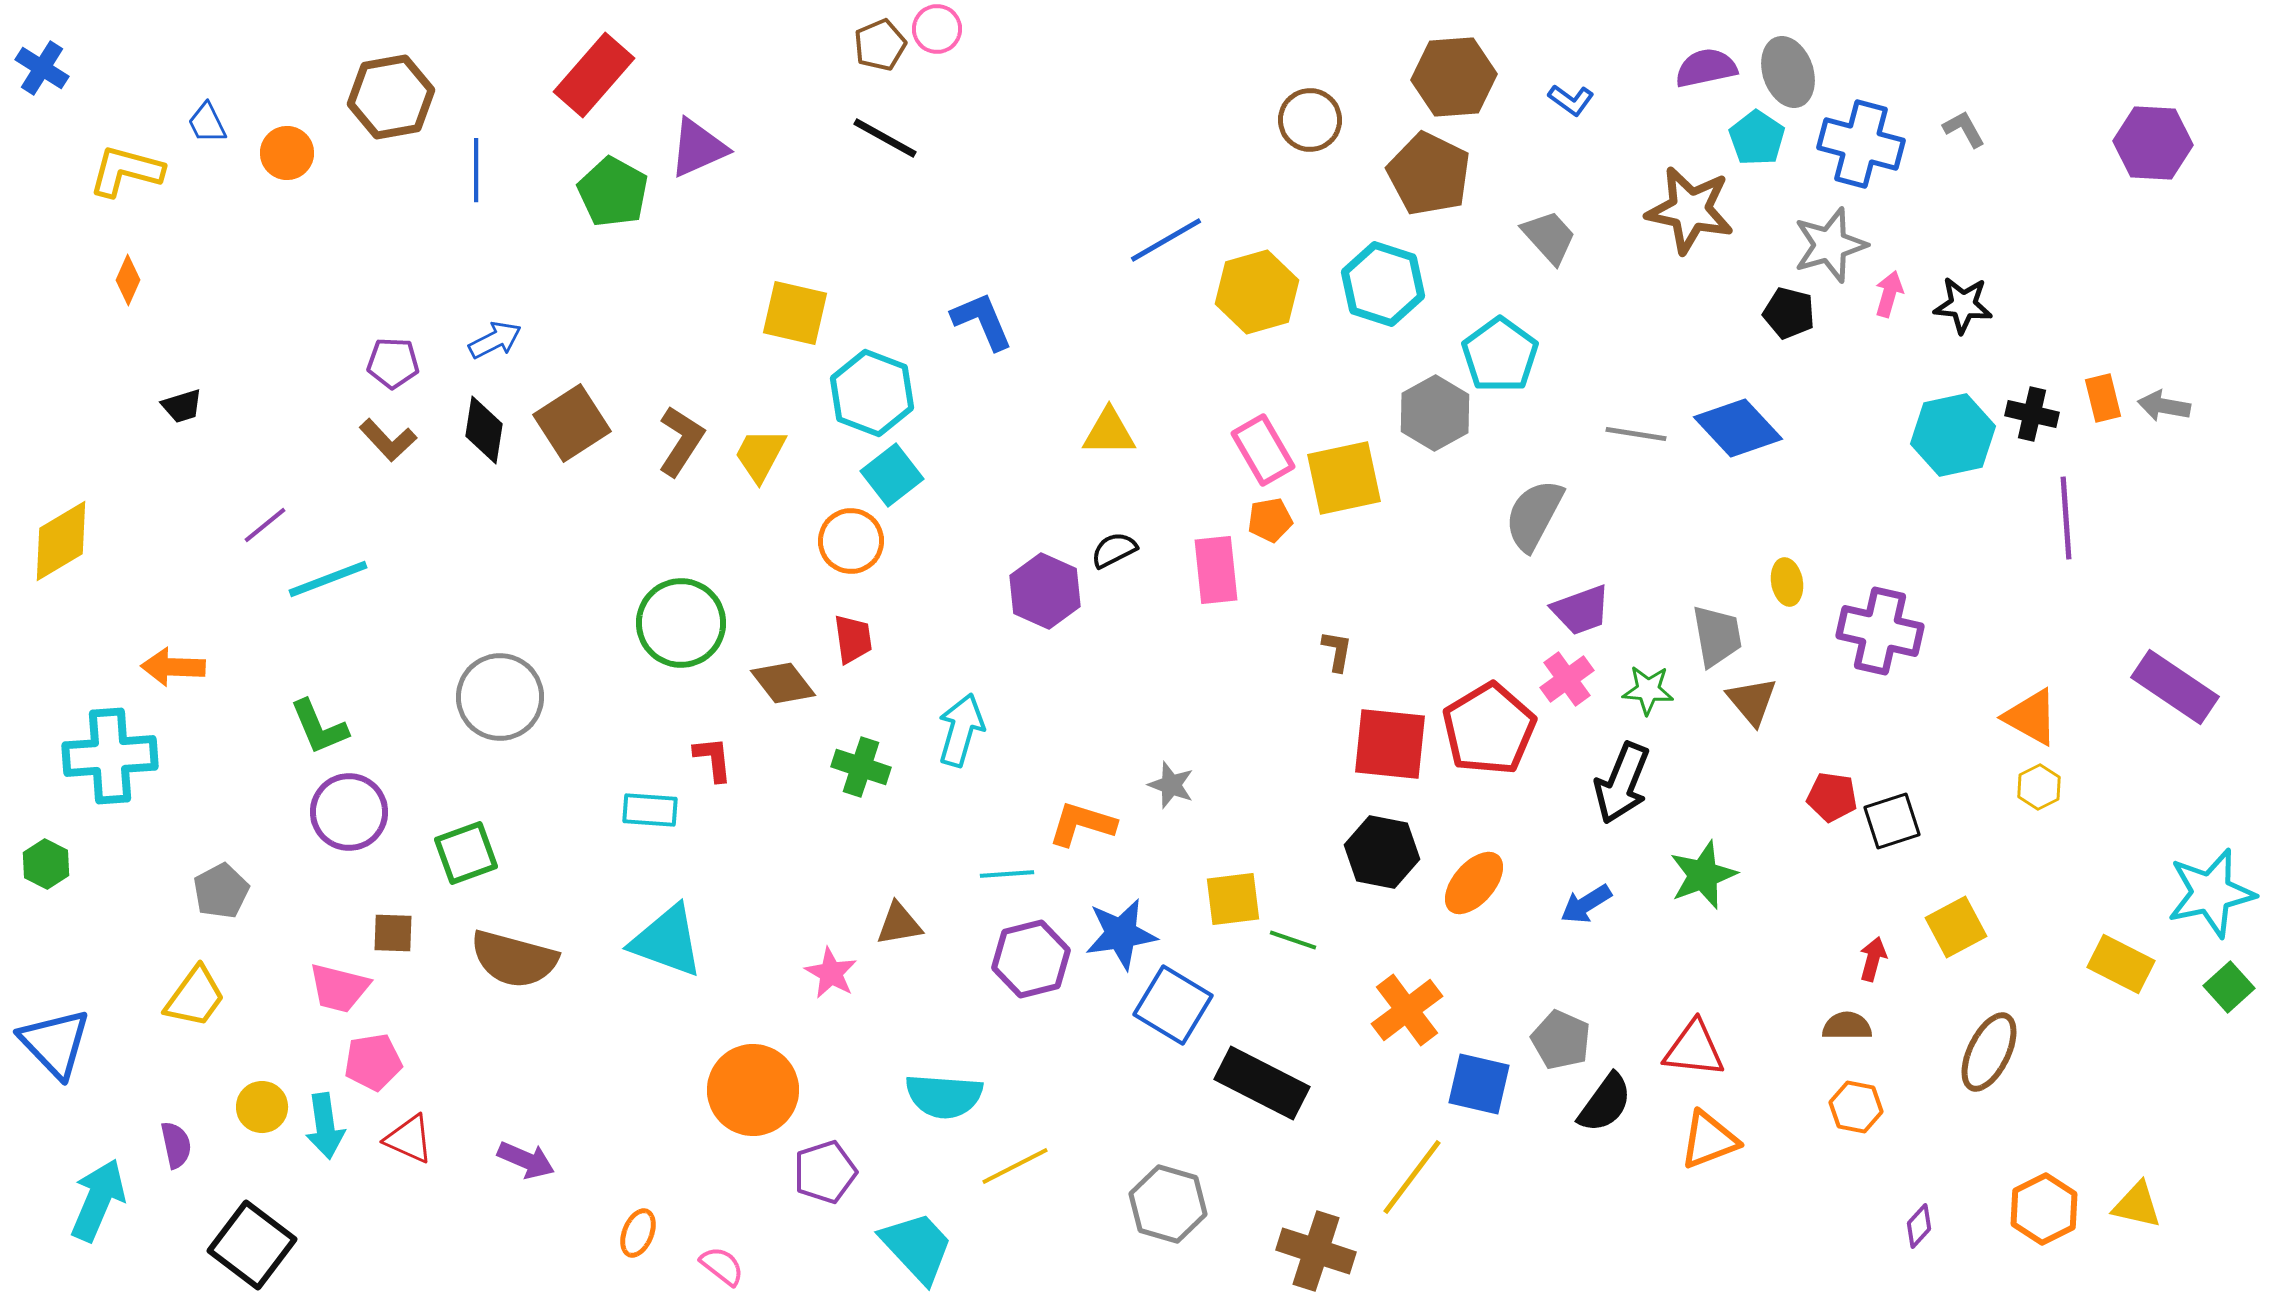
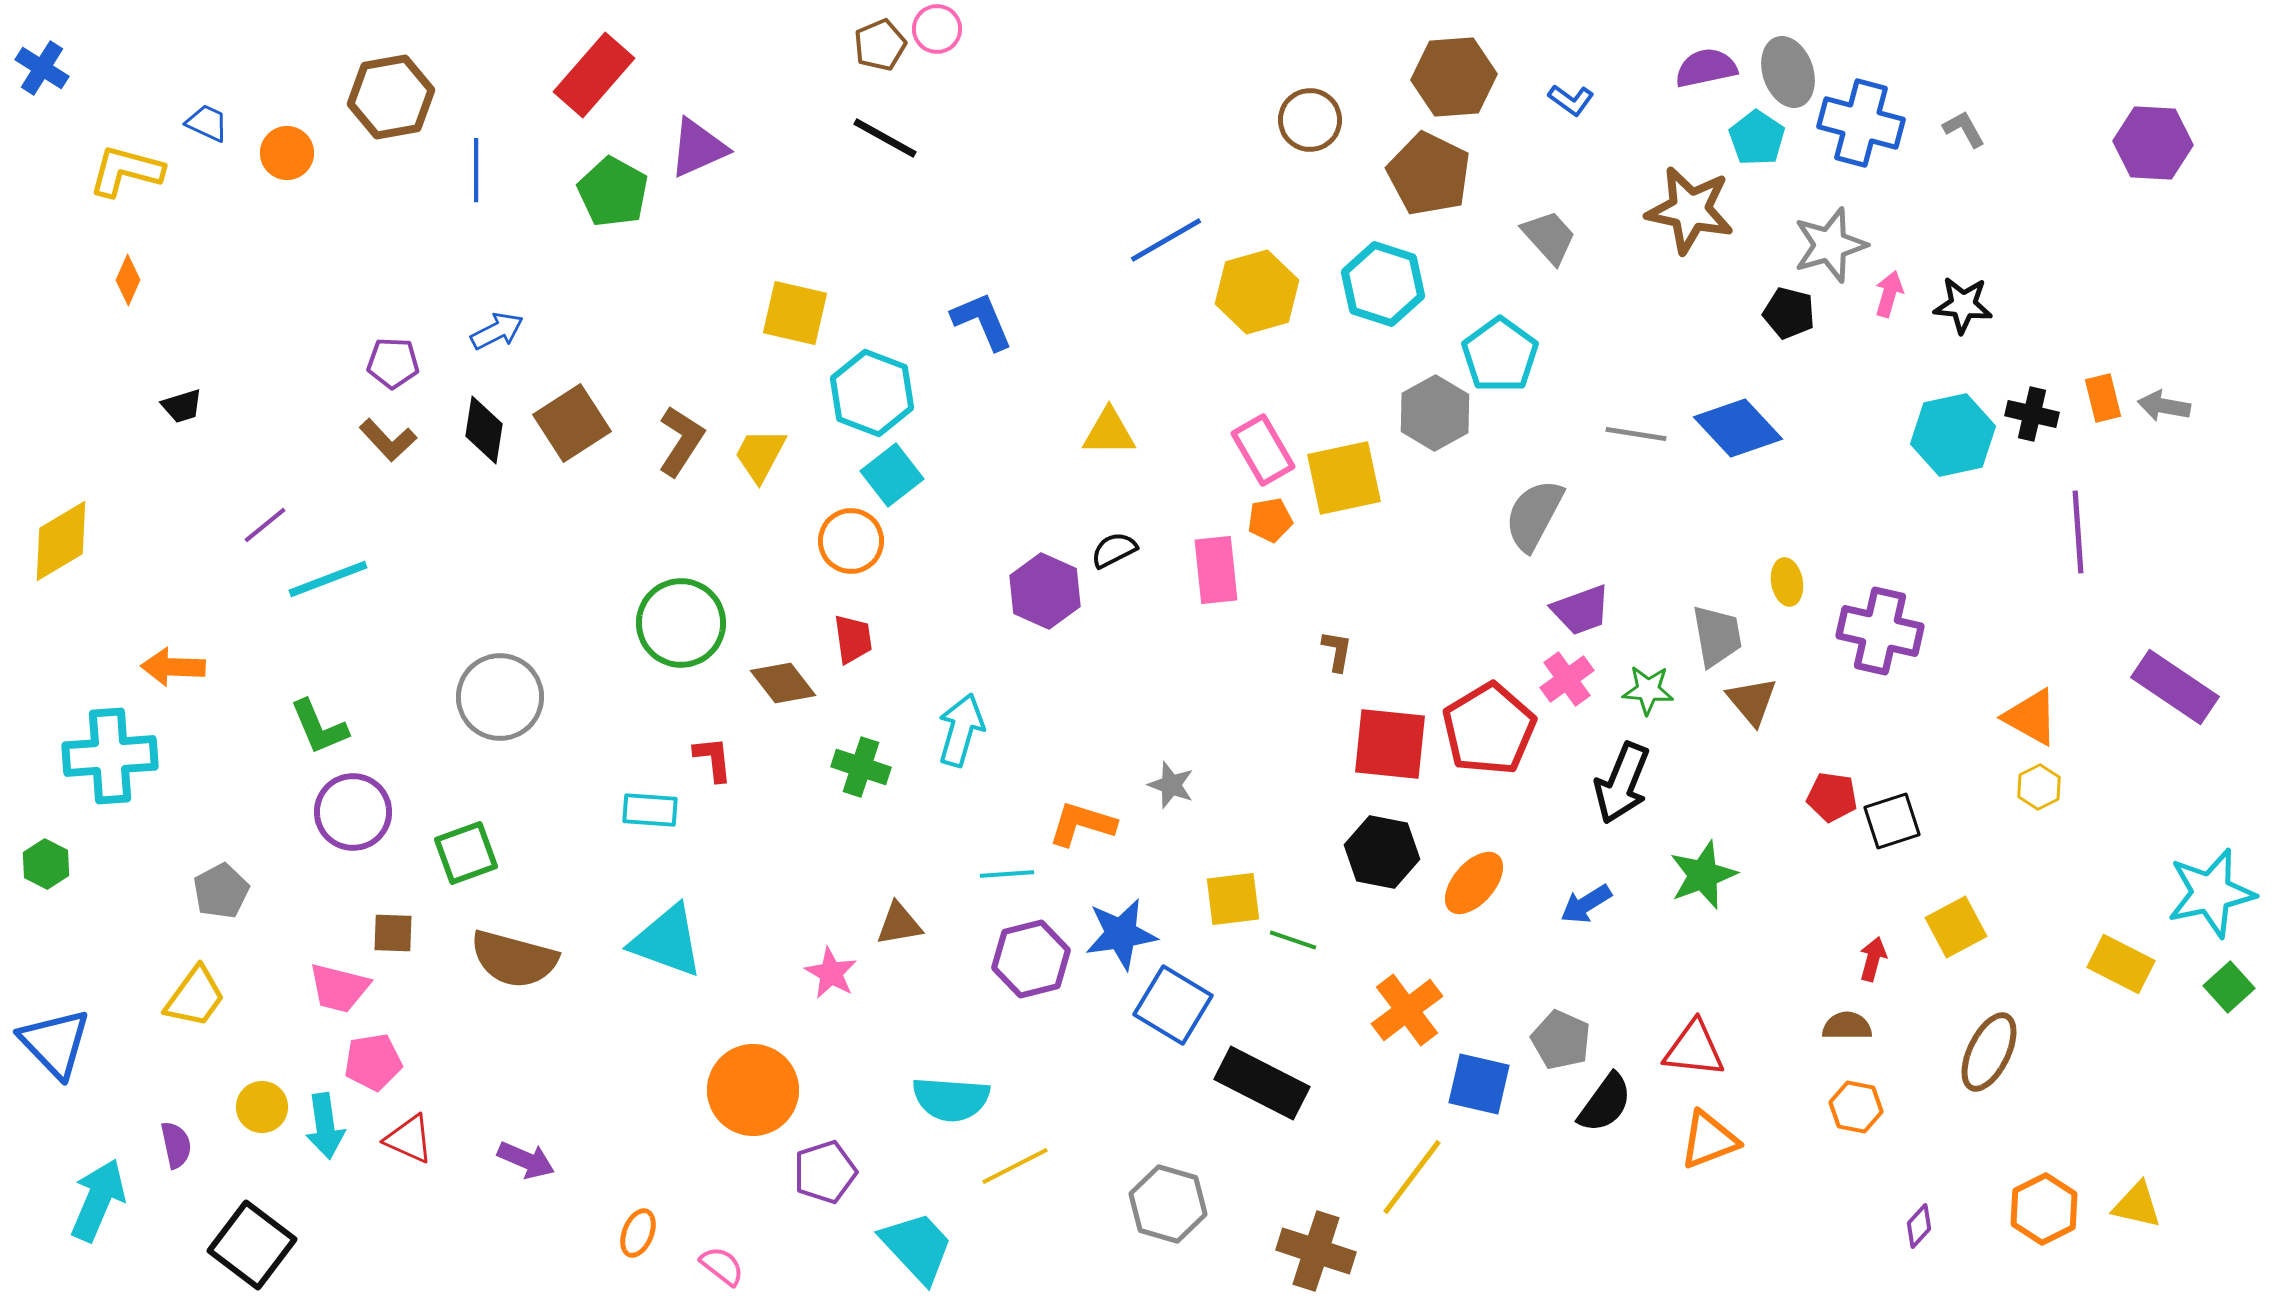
blue trapezoid at (207, 123): rotated 141 degrees clockwise
blue cross at (1861, 144): moved 21 px up
blue arrow at (495, 340): moved 2 px right, 9 px up
purple line at (2066, 518): moved 12 px right, 14 px down
purple circle at (349, 812): moved 4 px right
cyan semicircle at (944, 1096): moved 7 px right, 3 px down
